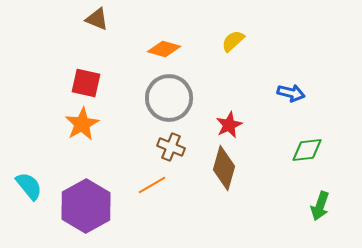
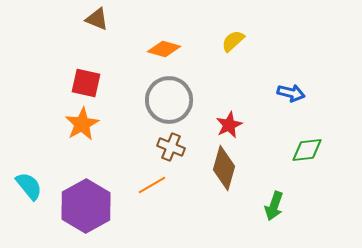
gray circle: moved 2 px down
green arrow: moved 46 px left
